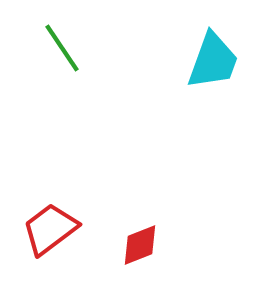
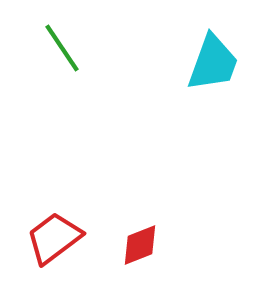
cyan trapezoid: moved 2 px down
red trapezoid: moved 4 px right, 9 px down
